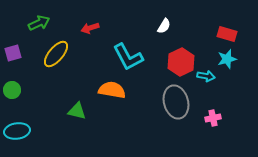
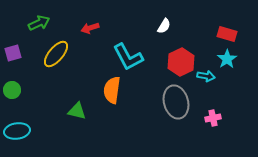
cyan star: rotated 18 degrees counterclockwise
orange semicircle: rotated 92 degrees counterclockwise
